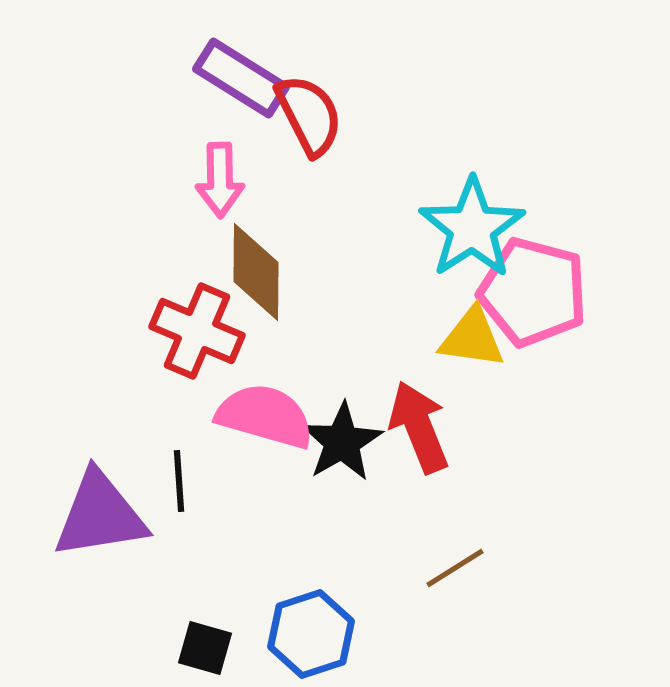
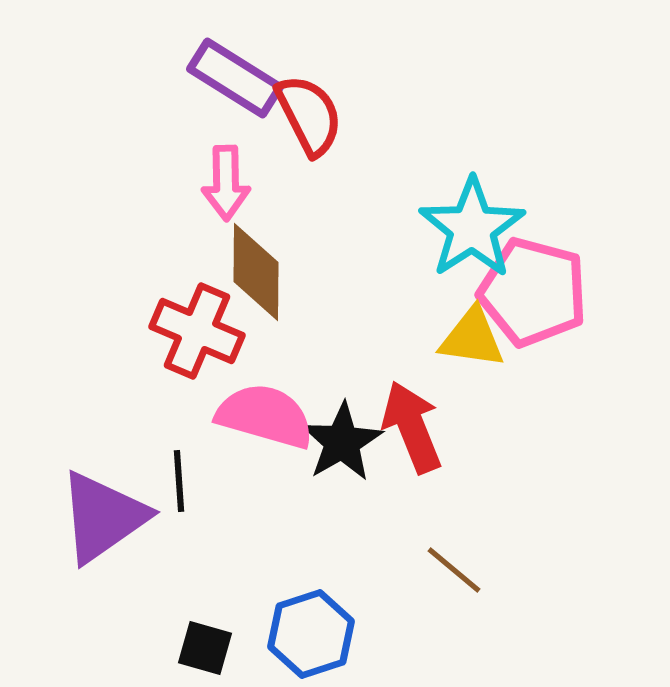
purple rectangle: moved 6 px left
pink arrow: moved 6 px right, 3 px down
red arrow: moved 7 px left
purple triangle: moved 3 px right, 2 px down; rotated 26 degrees counterclockwise
brown line: moved 1 px left, 2 px down; rotated 72 degrees clockwise
